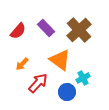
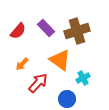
brown cross: moved 2 px left, 1 px down; rotated 25 degrees clockwise
blue circle: moved 7 px down
